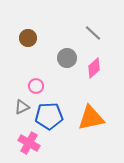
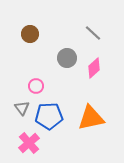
brown circle: moved 2 px right, 4 px up
gray triangle: moved 1 px down; rotated 42 degrees counterclockwise
pink cross: rotated 20 degrees clockwise
